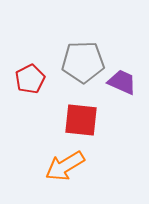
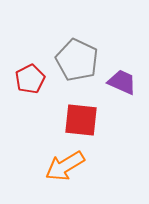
gray pentagon: moved 6 px left, 2 px up; rotated 27 degrees clockwise
